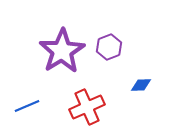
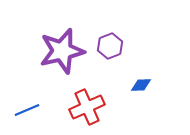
purple hexagon: moved 1 px right, 1 px up
purple star: rotated 18 degrees clockwise
blue line: moved 4 px down
